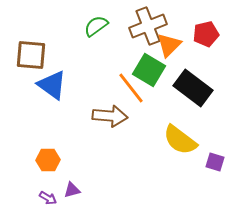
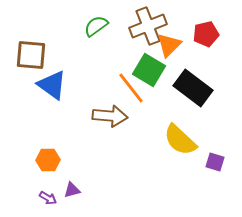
yellow semicircle: rotated 6 degrees clockwise
